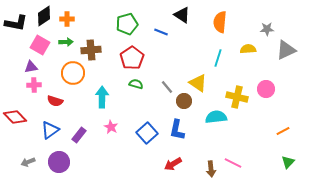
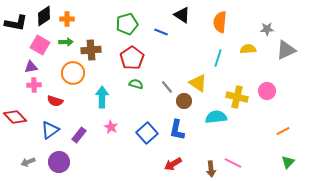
pink circle: moved 1 px right, 2 px down
